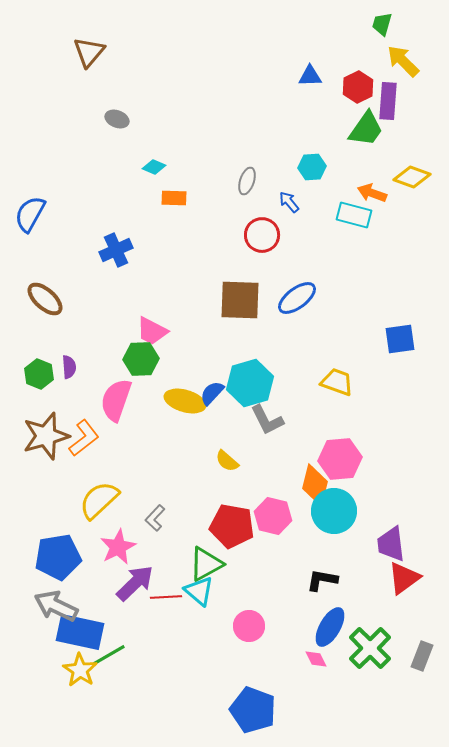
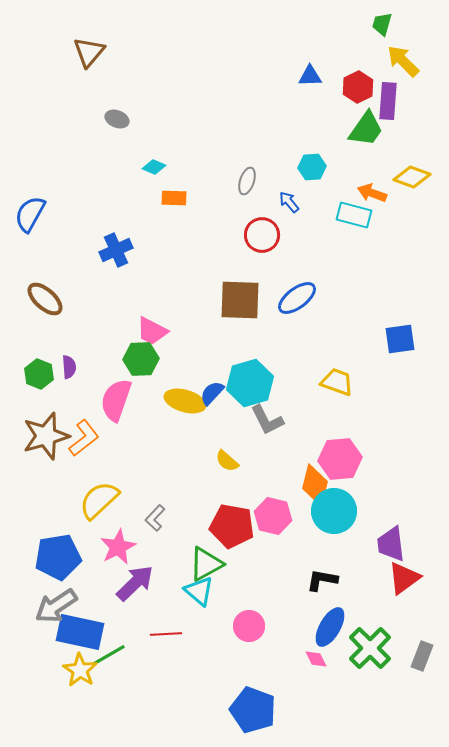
red line at (166, 597): moved 37 px down
gray arrow at (56, 606): rotated 60 degrees counterclockwise
